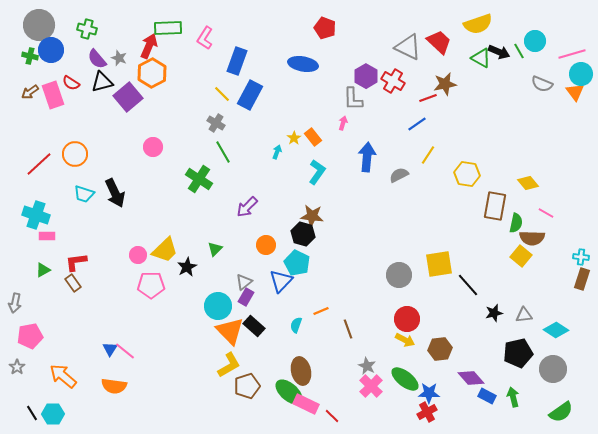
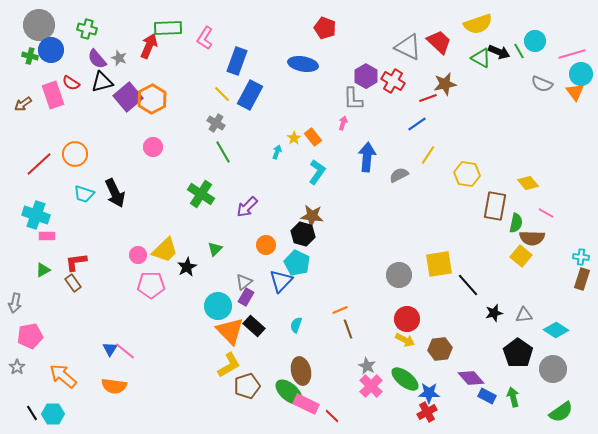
orange hexagon at (152, 73): moved 26 px down
brown arrow at (30, 92): moved 7 px left, 12 px down
green cross at (199, 179): moved 2 px right, 15 px down
orange line at (321, 311): moved 19 px right, 1 px up
black pentagon at (518, 353): rotated 24 degrees counterclockwise
